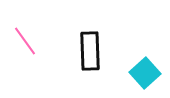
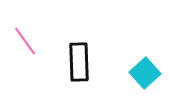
black rectangle: moved 11 px left, 11 px down
